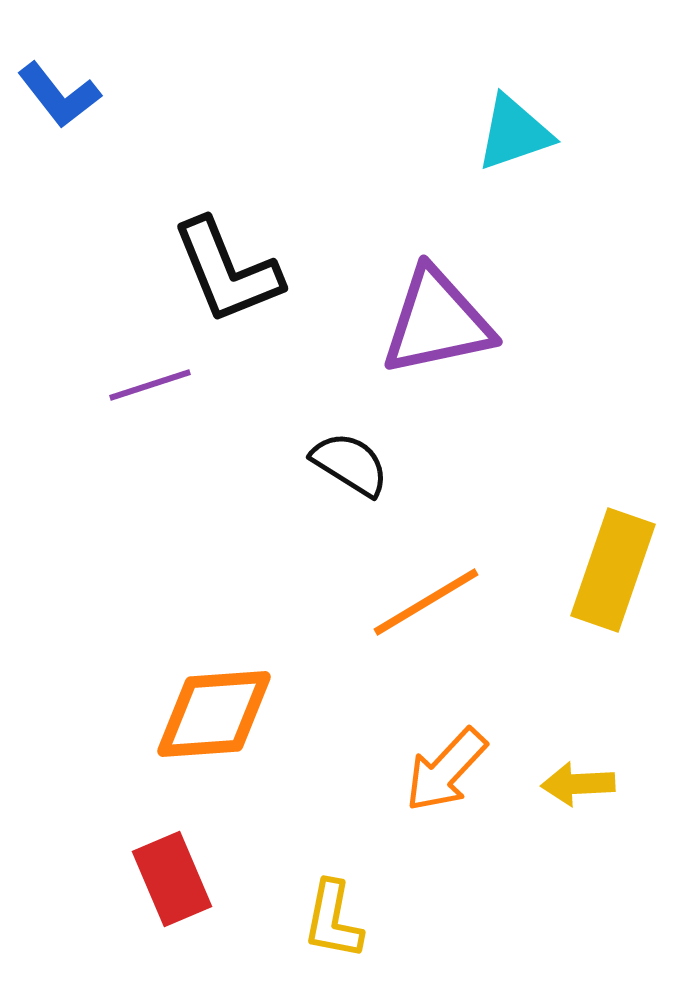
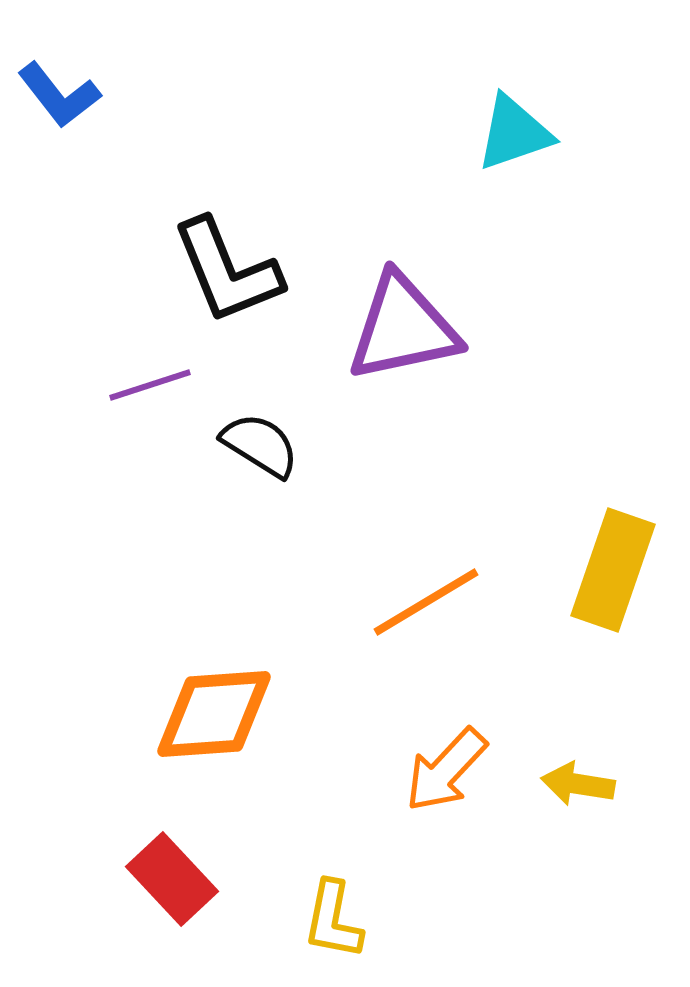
purple triangle: moved 34 px left, 6 px down
black semicircle: moved 90 px left, 19 px up
yellow arrow: rotated 12 degrees clockwise
red rectangle: rotated 20 degrees counterclockwise
